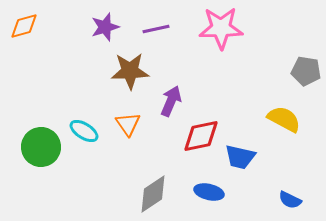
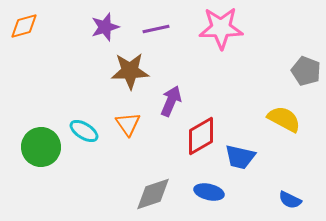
gray pentagon: rotated 12 degrees clockwise
red diamond: rotated 18 degrees counterclockwise
gray diamond: rotated 15 degrees clockwise
